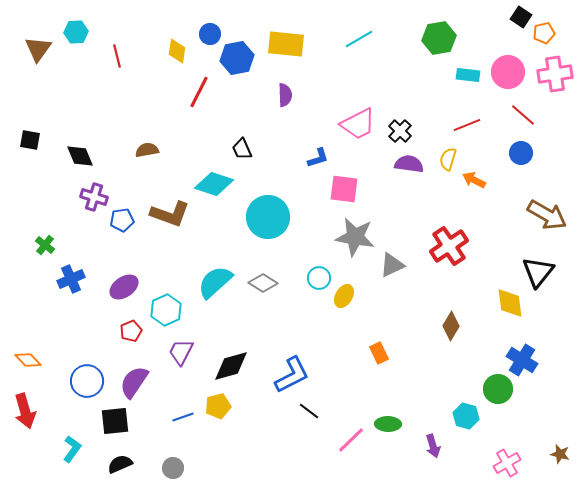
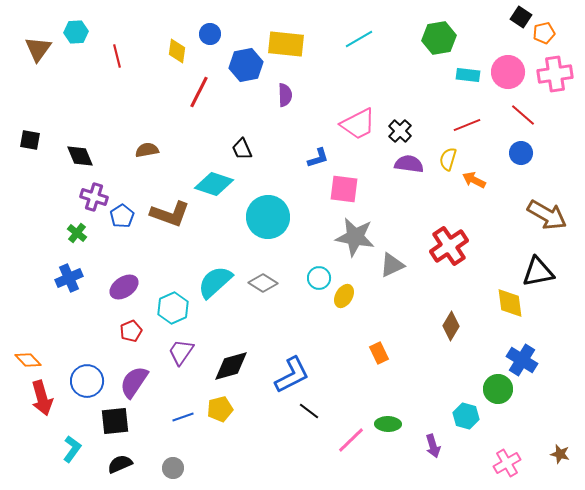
blue hexagon at (237, 58): moved 9 px right, 7 px down
blue pentagon at (122, 220): moved 4 px up; rotated 25 degrees counterclockwise
green cross at (45, 245): moved 32 px right, 12 px up
black triangle at (538, 272): rotated 40 degrees clockwise
blue cross at (71, 279): moved 2 px left, 1 px up
cyan hexagon at (166, 310): moved 7 px right, 2 px up
purple trapezoid at (181, 352): rotated 8 degrees clockwise
yellow pentagon at (218, 406): moved 2 px right, 3 px down
red arrow at (25, 411): moved 17 px right, 13 px up
